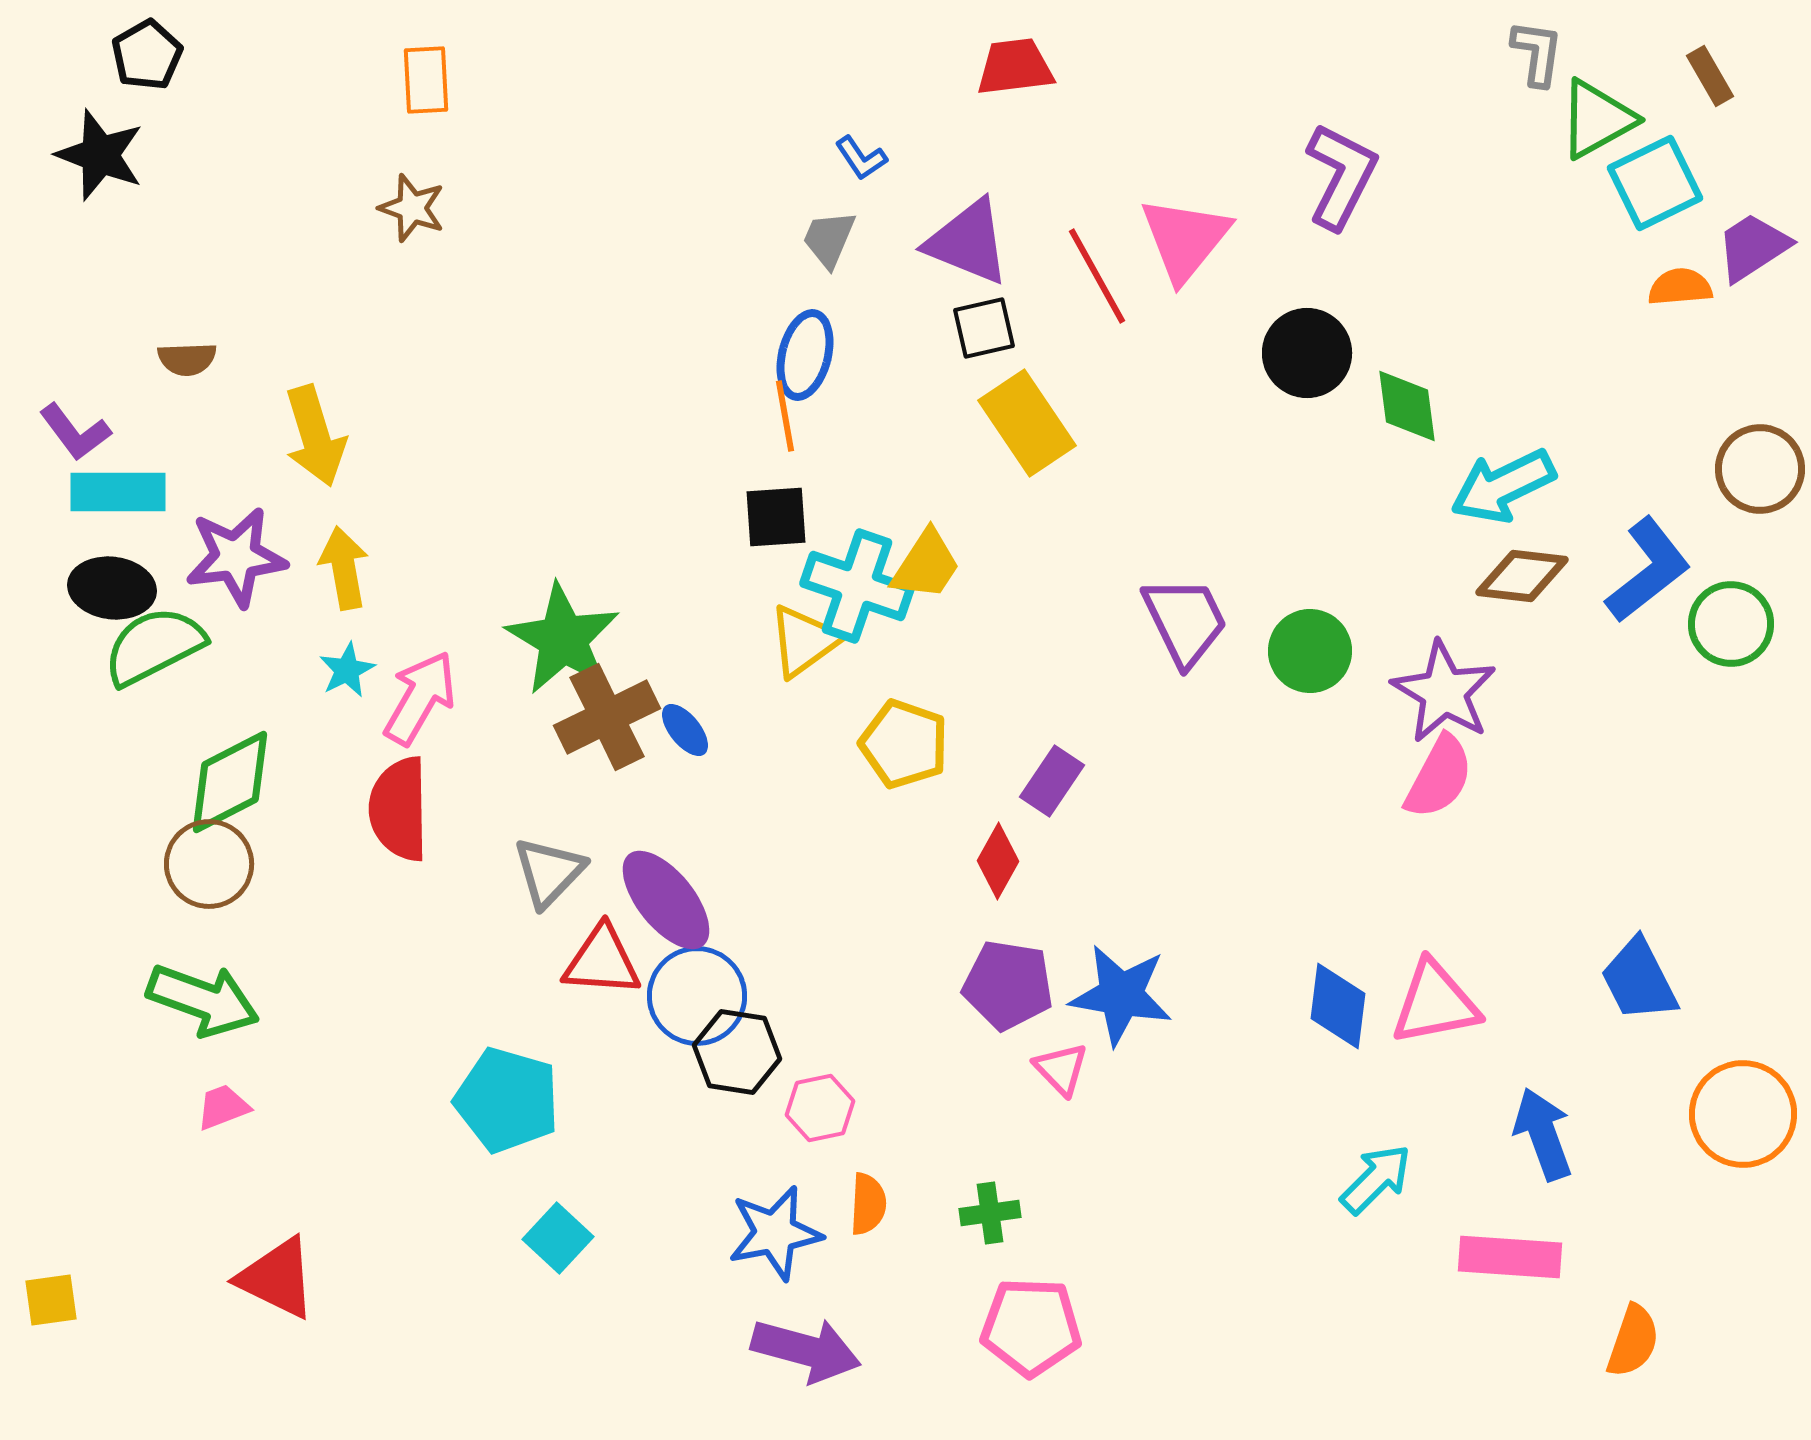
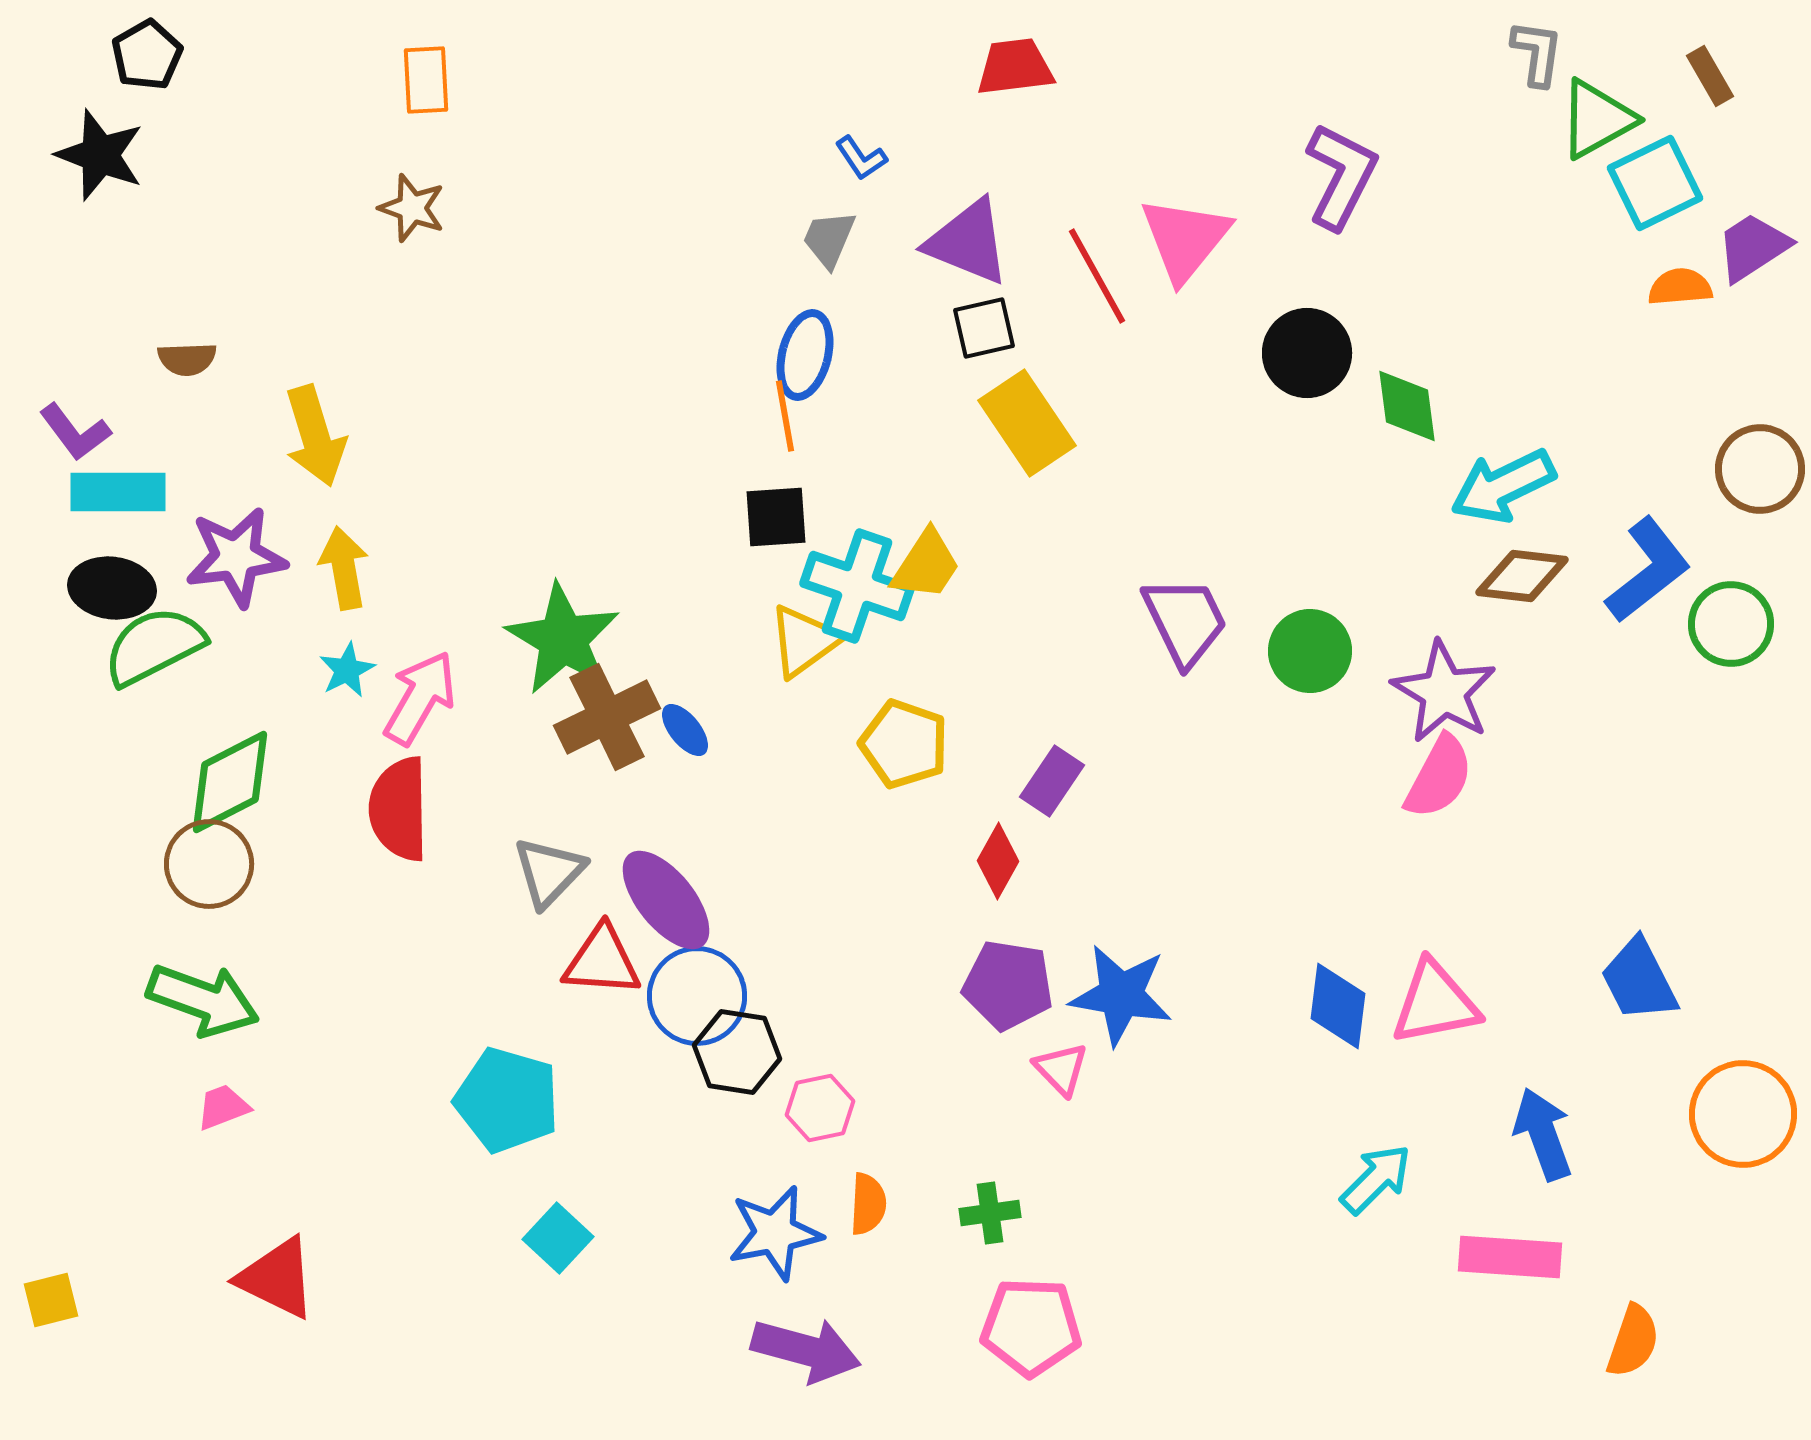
yellow square at (51, 1300): rotated 6 degrees counterclockwise
